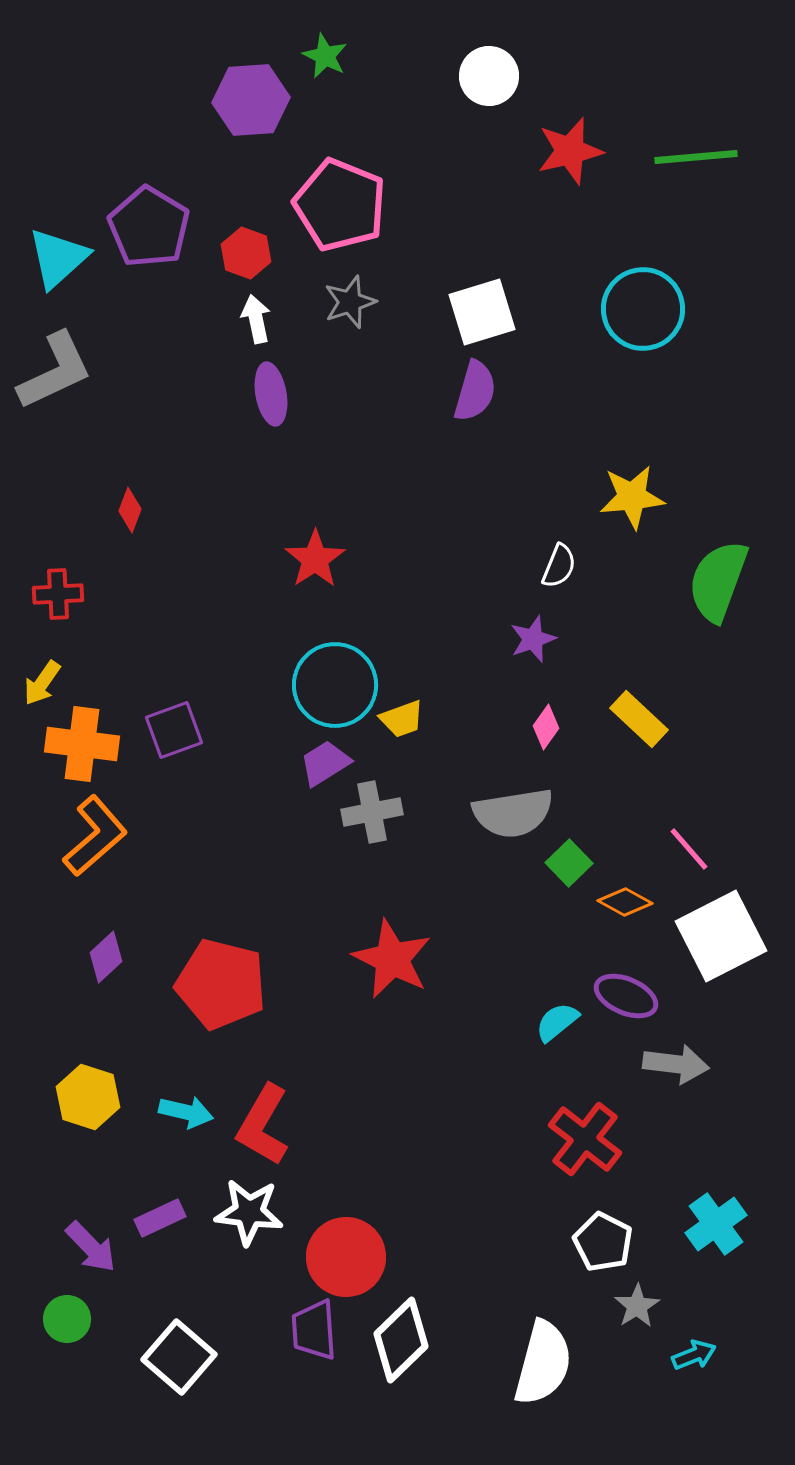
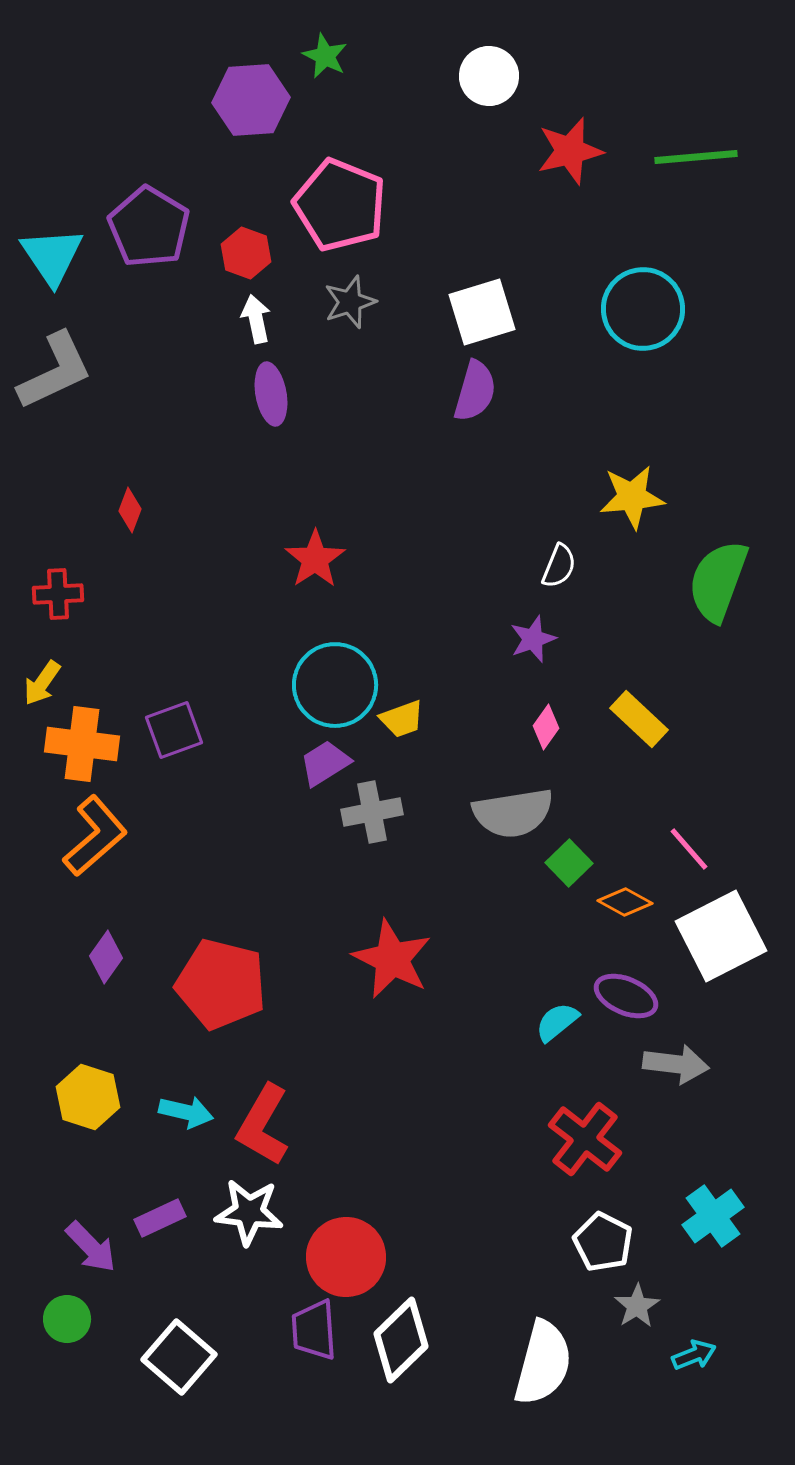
cyan triangle at (58, 258): moved 6 px left, 2 px up; rotated 22 degrees counterclockwise
purple diamond at (106, 957): rotated 12 degrees counterclockwise
cyan cross at (716, 1224): moved 3 px left, 8 px up
